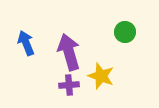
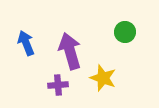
purple arrow: moved 1 px right, 1 px up
yellow star: moved 2 px right, 2 px down
purple cross: moved 11 px left
